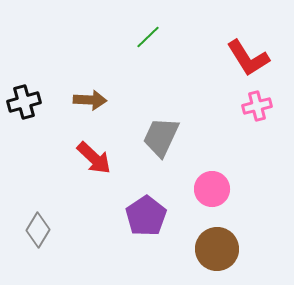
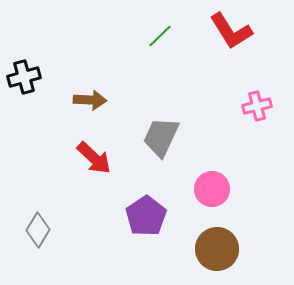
green line: moved 12 px right, 1 px up
red L-shape: moved 17 px left, 27 px up
black cross: moved 25 px up
